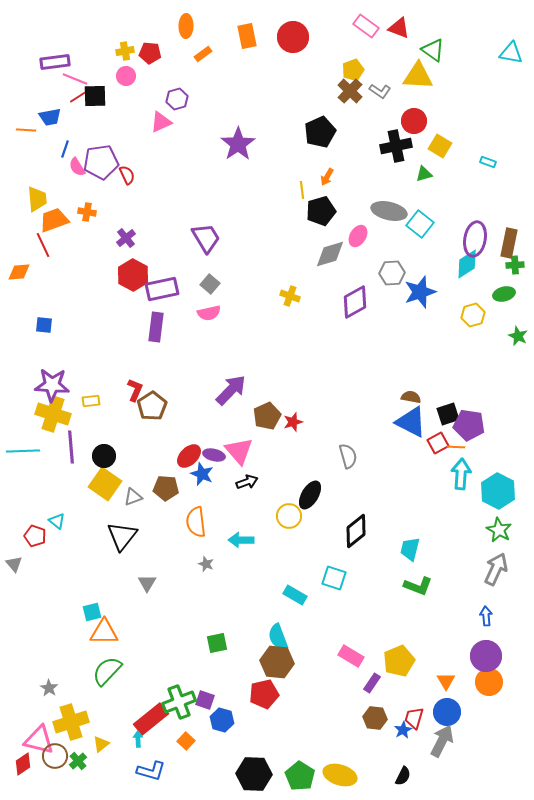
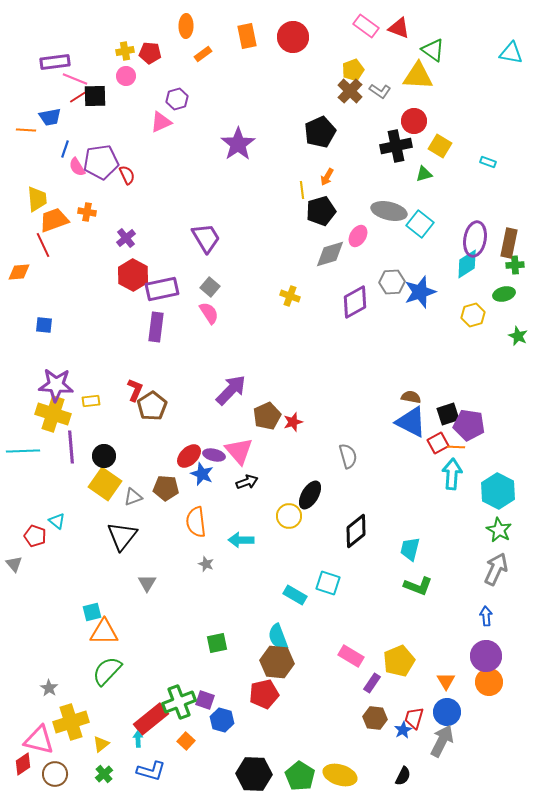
gray hexagon at (392, 273): moved 9 px down
gray square at (210, 284): moved 3 px down
pink semicircle at (209, 313): rotated 110 degrees counterclockwise
purple star at (52, 385): moved 4 px right
cyan arrow at (461, 474): moved 9 px left
cyan square at (334, 578): moved 6 px left, 5 px down
brown circle at (55, 756): moved 18 px down
green cross at (78, 761): moved 26 px right, 13 px down
